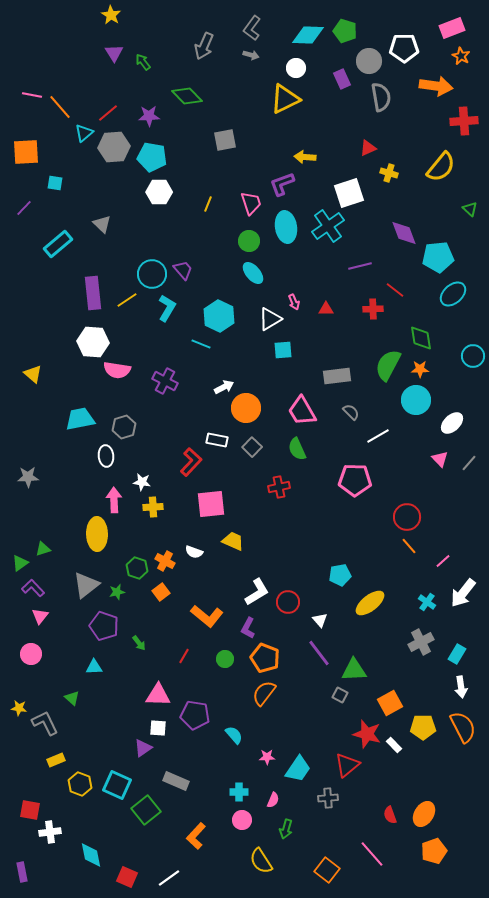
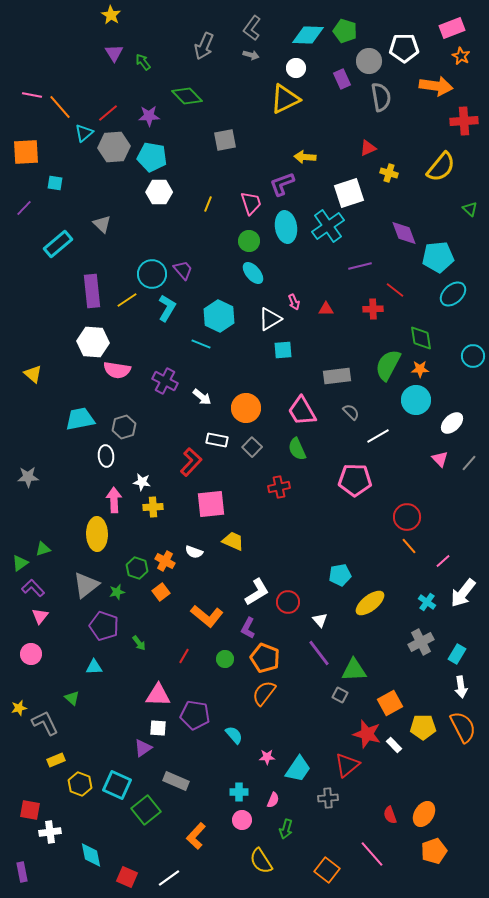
purple rectangle at (93, 293): moved 1 px left, 2 px up
white arrow at (224, 387): moved 22 px left, 10 px down; rotated 66 degrees clockwise
yellow star at (19, 708): rotated 21 degrees counterclockwise
